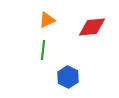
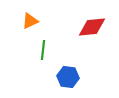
orange triangle: moved 17 px left, 1 px down
blue hexagon: rotated 20 degrees counterclockwise
